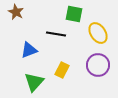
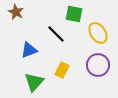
black line: rotated 36 degrees clockwise
